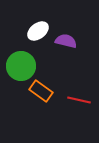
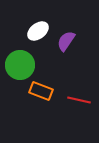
purple semicircle: rotated 70 degrees counterclockwise
green circle: moved 1 px left, 1 px up
orange rectangle: rotated 15 degrees counterclockwise
